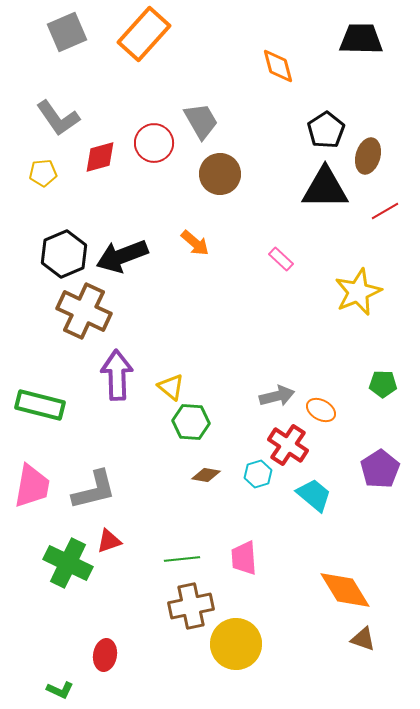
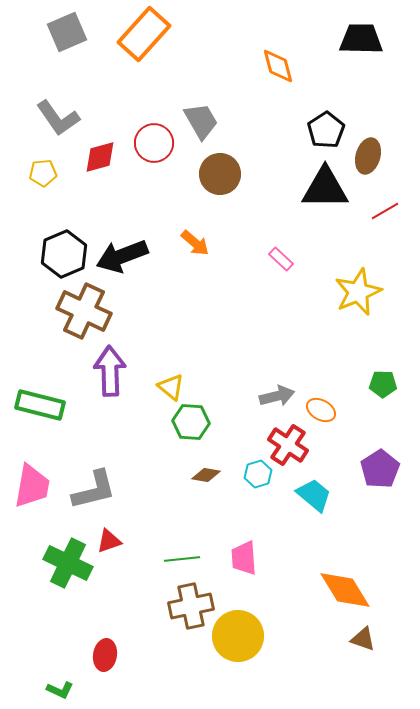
purple arrow at (117, 375): moved 7 px left, 4 px up
yellow circle at (236, 644): moved 2 px right, 8 px up
